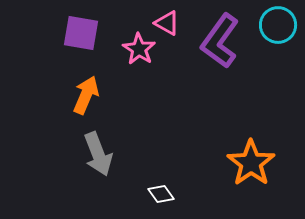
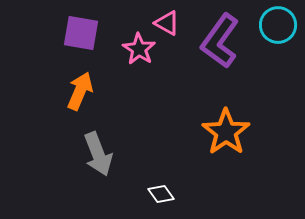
orange arrow: moved 6 px left, 4 px up
orange star: moved 25 px left, 31 px up
